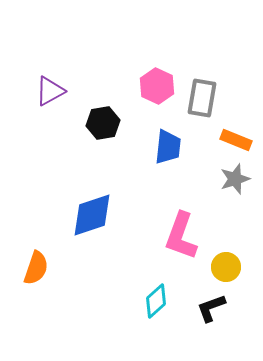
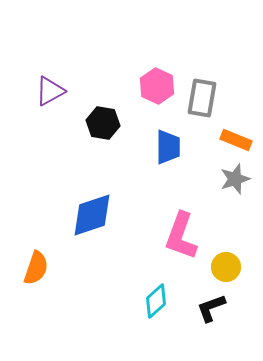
black hexagon: rotated 20 degrees clockwise
blue trapezoid: rotated 6 degrees counterclockwise
